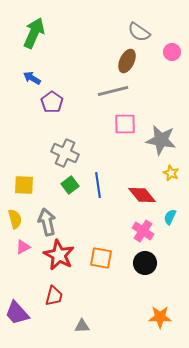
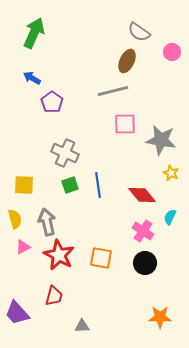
green square: rotated 18 degrees clockwise
